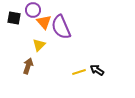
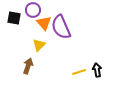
orange triangle: moved 1 px down
black arrow: rotated 48 degrees clockwise
